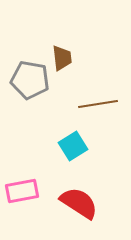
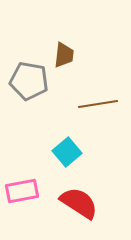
brown trapezoid: moved 2 px right, 3 px up; rotated 12 degrees clockwise
gray pentagon: moved 1 px left, 1 px down
cyan square: moved 6 px left, 6 px down; rotated 8 degrees counterclockwise
